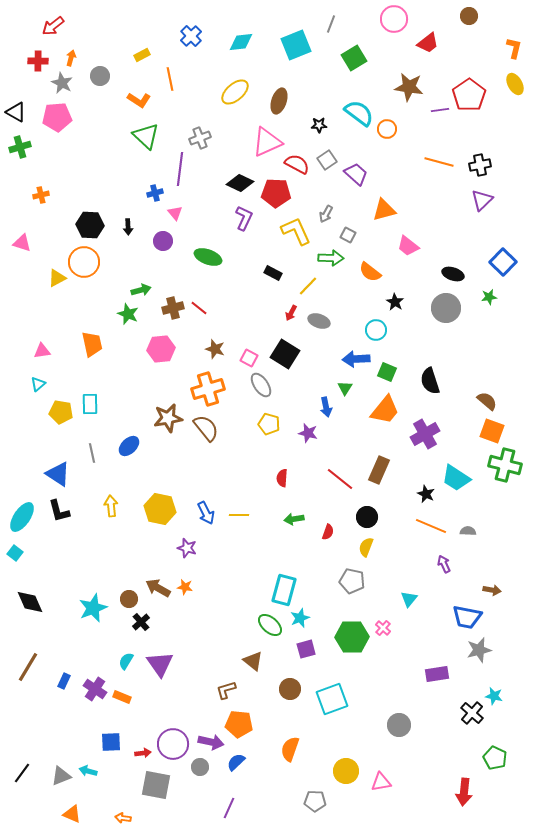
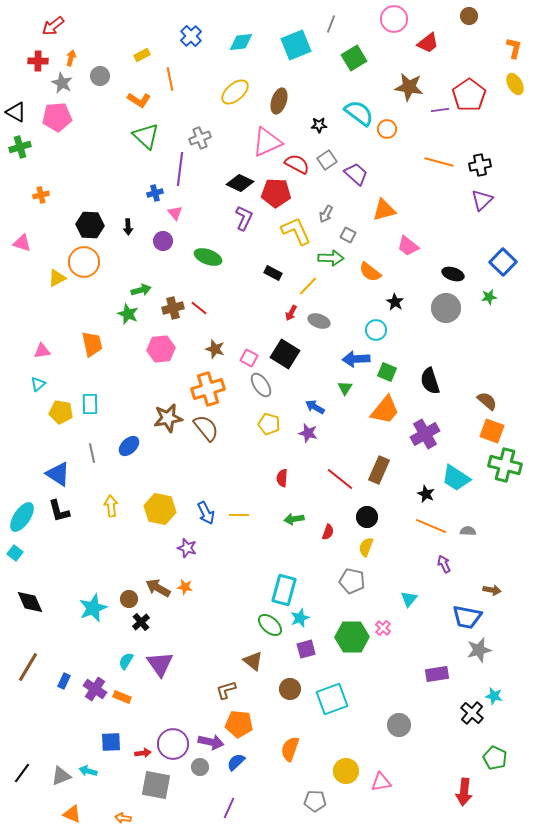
blue arrow at (326, 407): moved 11 px left; rotated 132 degrees clockwise
